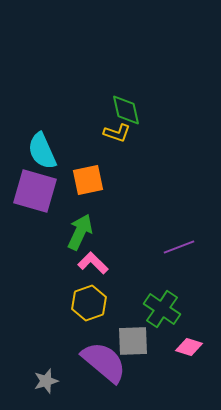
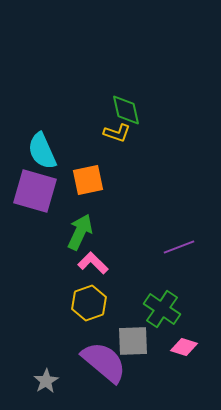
pink diamond: moved 5 px left
gray star: rotated 15 degrees counterclockwise
